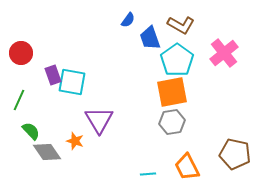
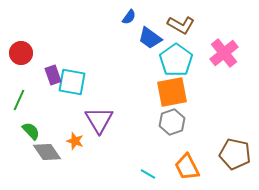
blue semicircle: moved 1 px right, 3 px up
blue trapezoid: rotated 35 degrees counterclockwise
cyan pentagon: moved 1 px left
gray hexagon: rotated 10 degrees counterclockwise
cyan line: rotated 35 degrees clockwise
